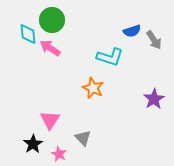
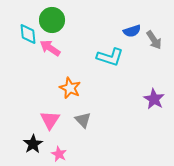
orange star: moved 23 px left
purple star: rotated 10 degrees counterclockwise
gray triangle: moved 18 px up
